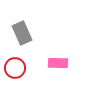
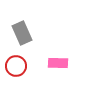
red circle: moved 1 px right, 2 px up
